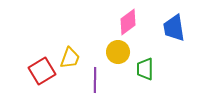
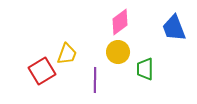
pink diamond: moved 8 px left
blue trapezoid: rotated 12 degrees counterclockwise
yellow trapezoid: moved 3 px left, 4 px up
